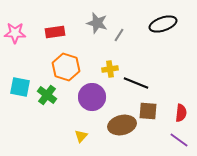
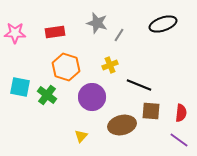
yellow cross: moved 4 px up; rotated 14 degrees counterclockwise
black line: moved 3 px right, 2 px down
brown square: moved 3 px right
